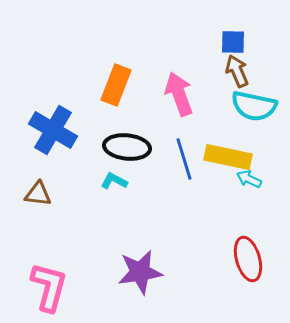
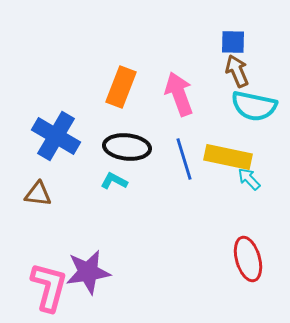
orange rectangle: moved 5 px right, 2 px down
blue cross: moved 3 px right, 6 px down
cyan arrow: rotated 20 degrees clockwise
purple star: moved 52 px left
